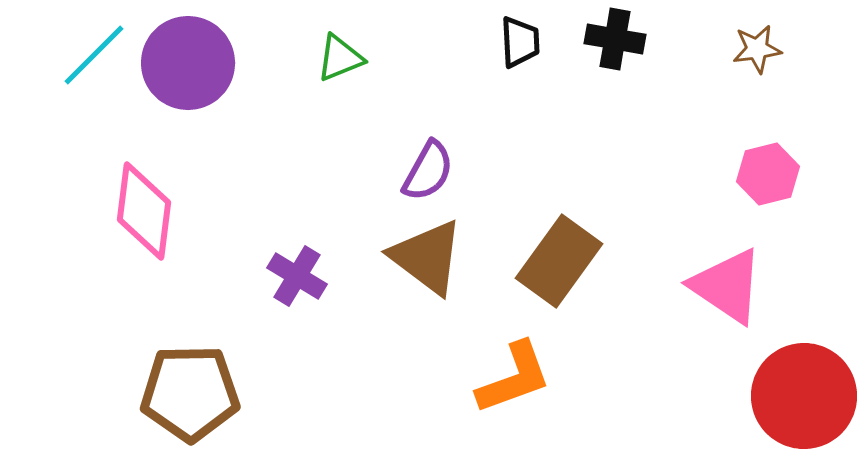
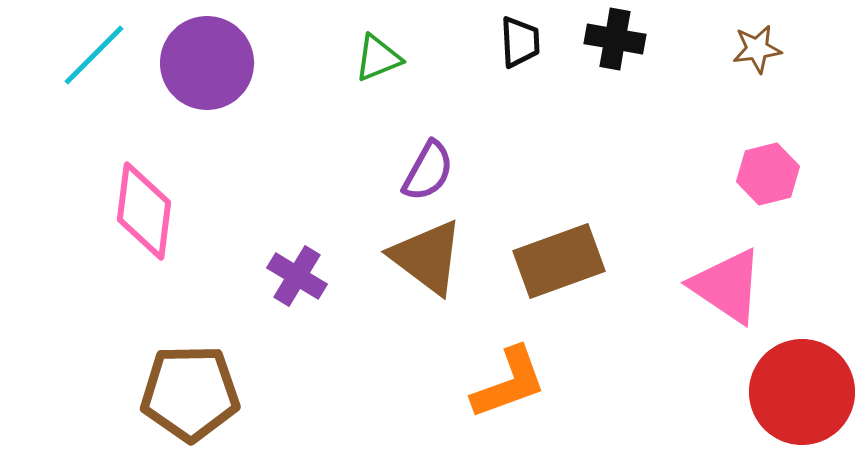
green triangle: moved 38 px right
purple circle: moved 19 px right
brown rectangle: rotated 34 degrees clockwise
orange L-shape: moved 5 px left, 5 px down
red circle: moved 2 px left, 4 px up
